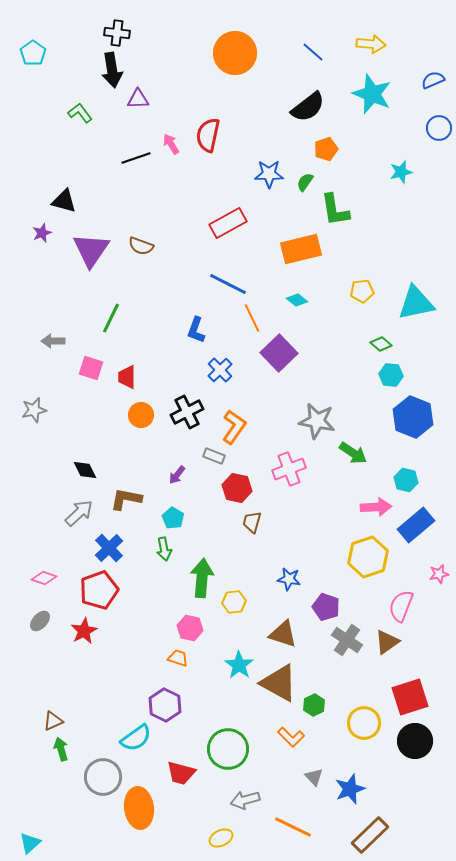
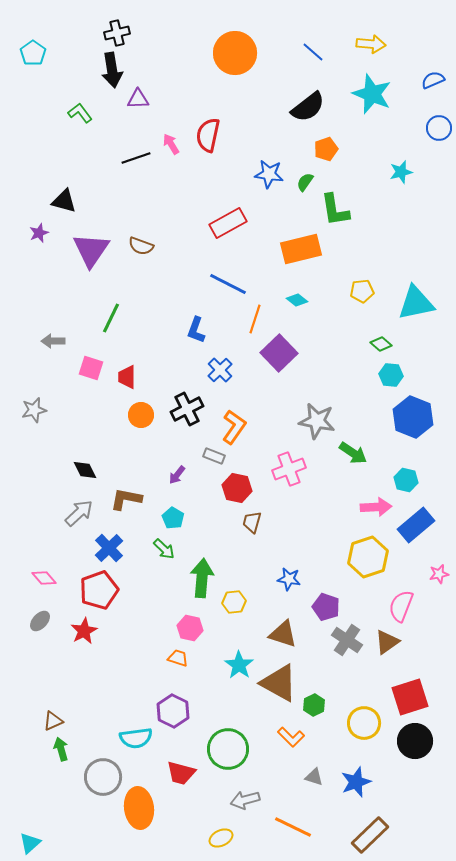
black cross at (117, 33): rotated 20 degrees counterclockwise
blue star at (269, 174): rotated 8 degrees clockwise
purple star at (42, 233): moved 3 px left
orange line at (252, 318): moved 3 px right, 1 px down; rotated 44 degrees clockwise
black cross at (187, 412): moved 3 px up
green arrow at (164, 549): rotated 35 degrees counterclockwise
pink diamond at (44, 578): rotated 30 degrees clockwise
purple hexagon at (165, 705): moved 8 px right, 6 px down
cyan semicircle at (136, 738): rotated 28 degrees clockwise
gray triangle at (314, 777): rotated 30 degrees counterclockwise
blue star at (350, 789): moved 6 px right, 7 px up
